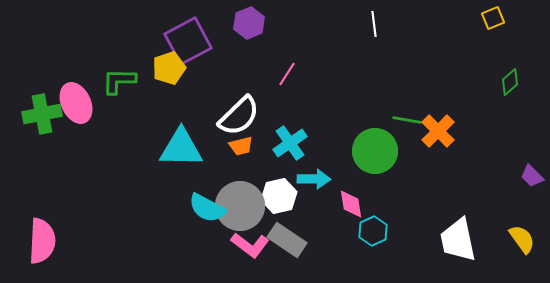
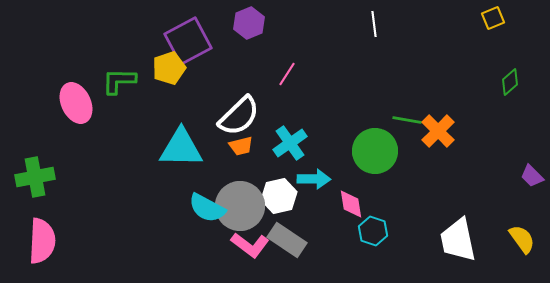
green cross: moved 7 px left, 63 px down
cyan hexagon: rotated 16 degrees counterclockwise
